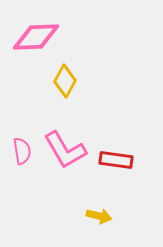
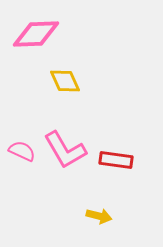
pink diamond: moved 3 px up
yellow diamond: rotated 52 degrees counterclockwise
pink semicircle: rotated 56 degrees counterclockwise
